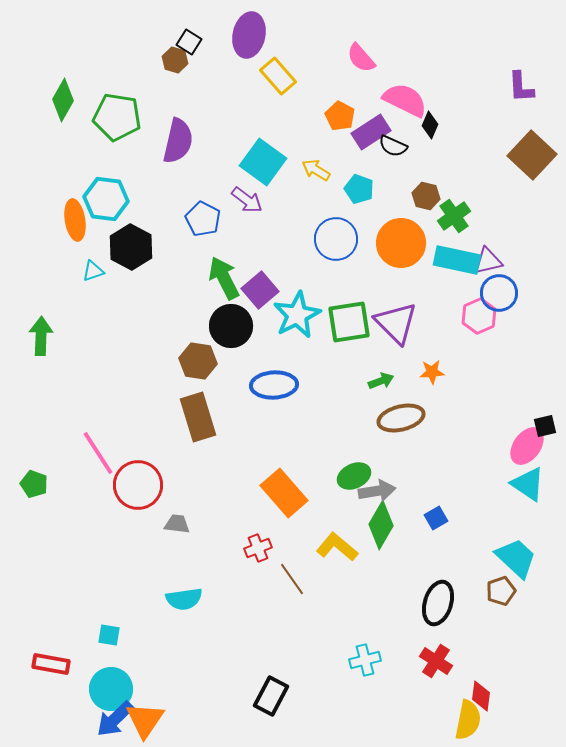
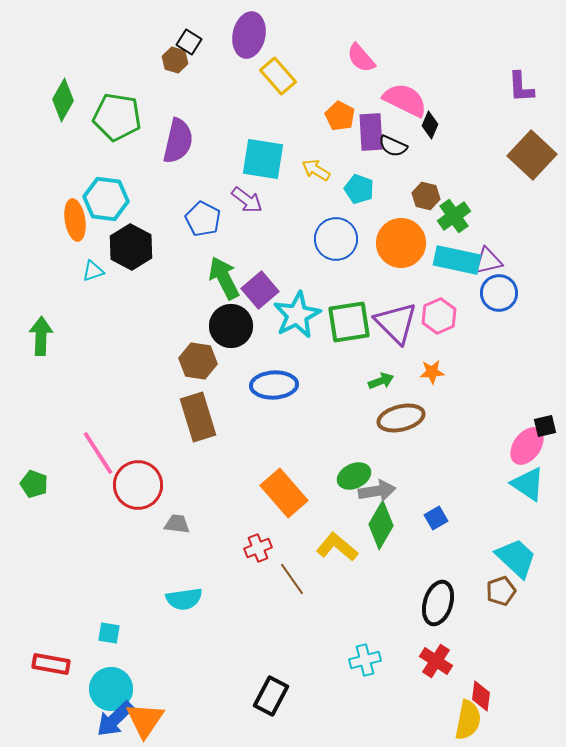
purple rectangle at (371, 132): rotated 60 degrees counterclockwise
cyan square at (263, 162): moved 3 px up; rotated 27 degrees counterclockwise
pink hexagon at (479, 316): moved 40 px left
cyan square at (109, 635): moved 2 px up
